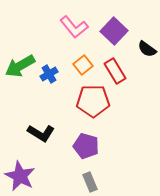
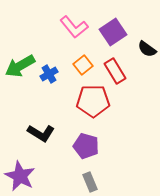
purple square: moved 1 px left, 1 px down; rotated 12 degrees clockwise
